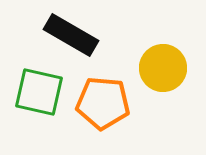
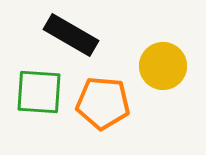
yellow circle: moved 2 px up
green square: rotated 9 degrees counterclockwise
